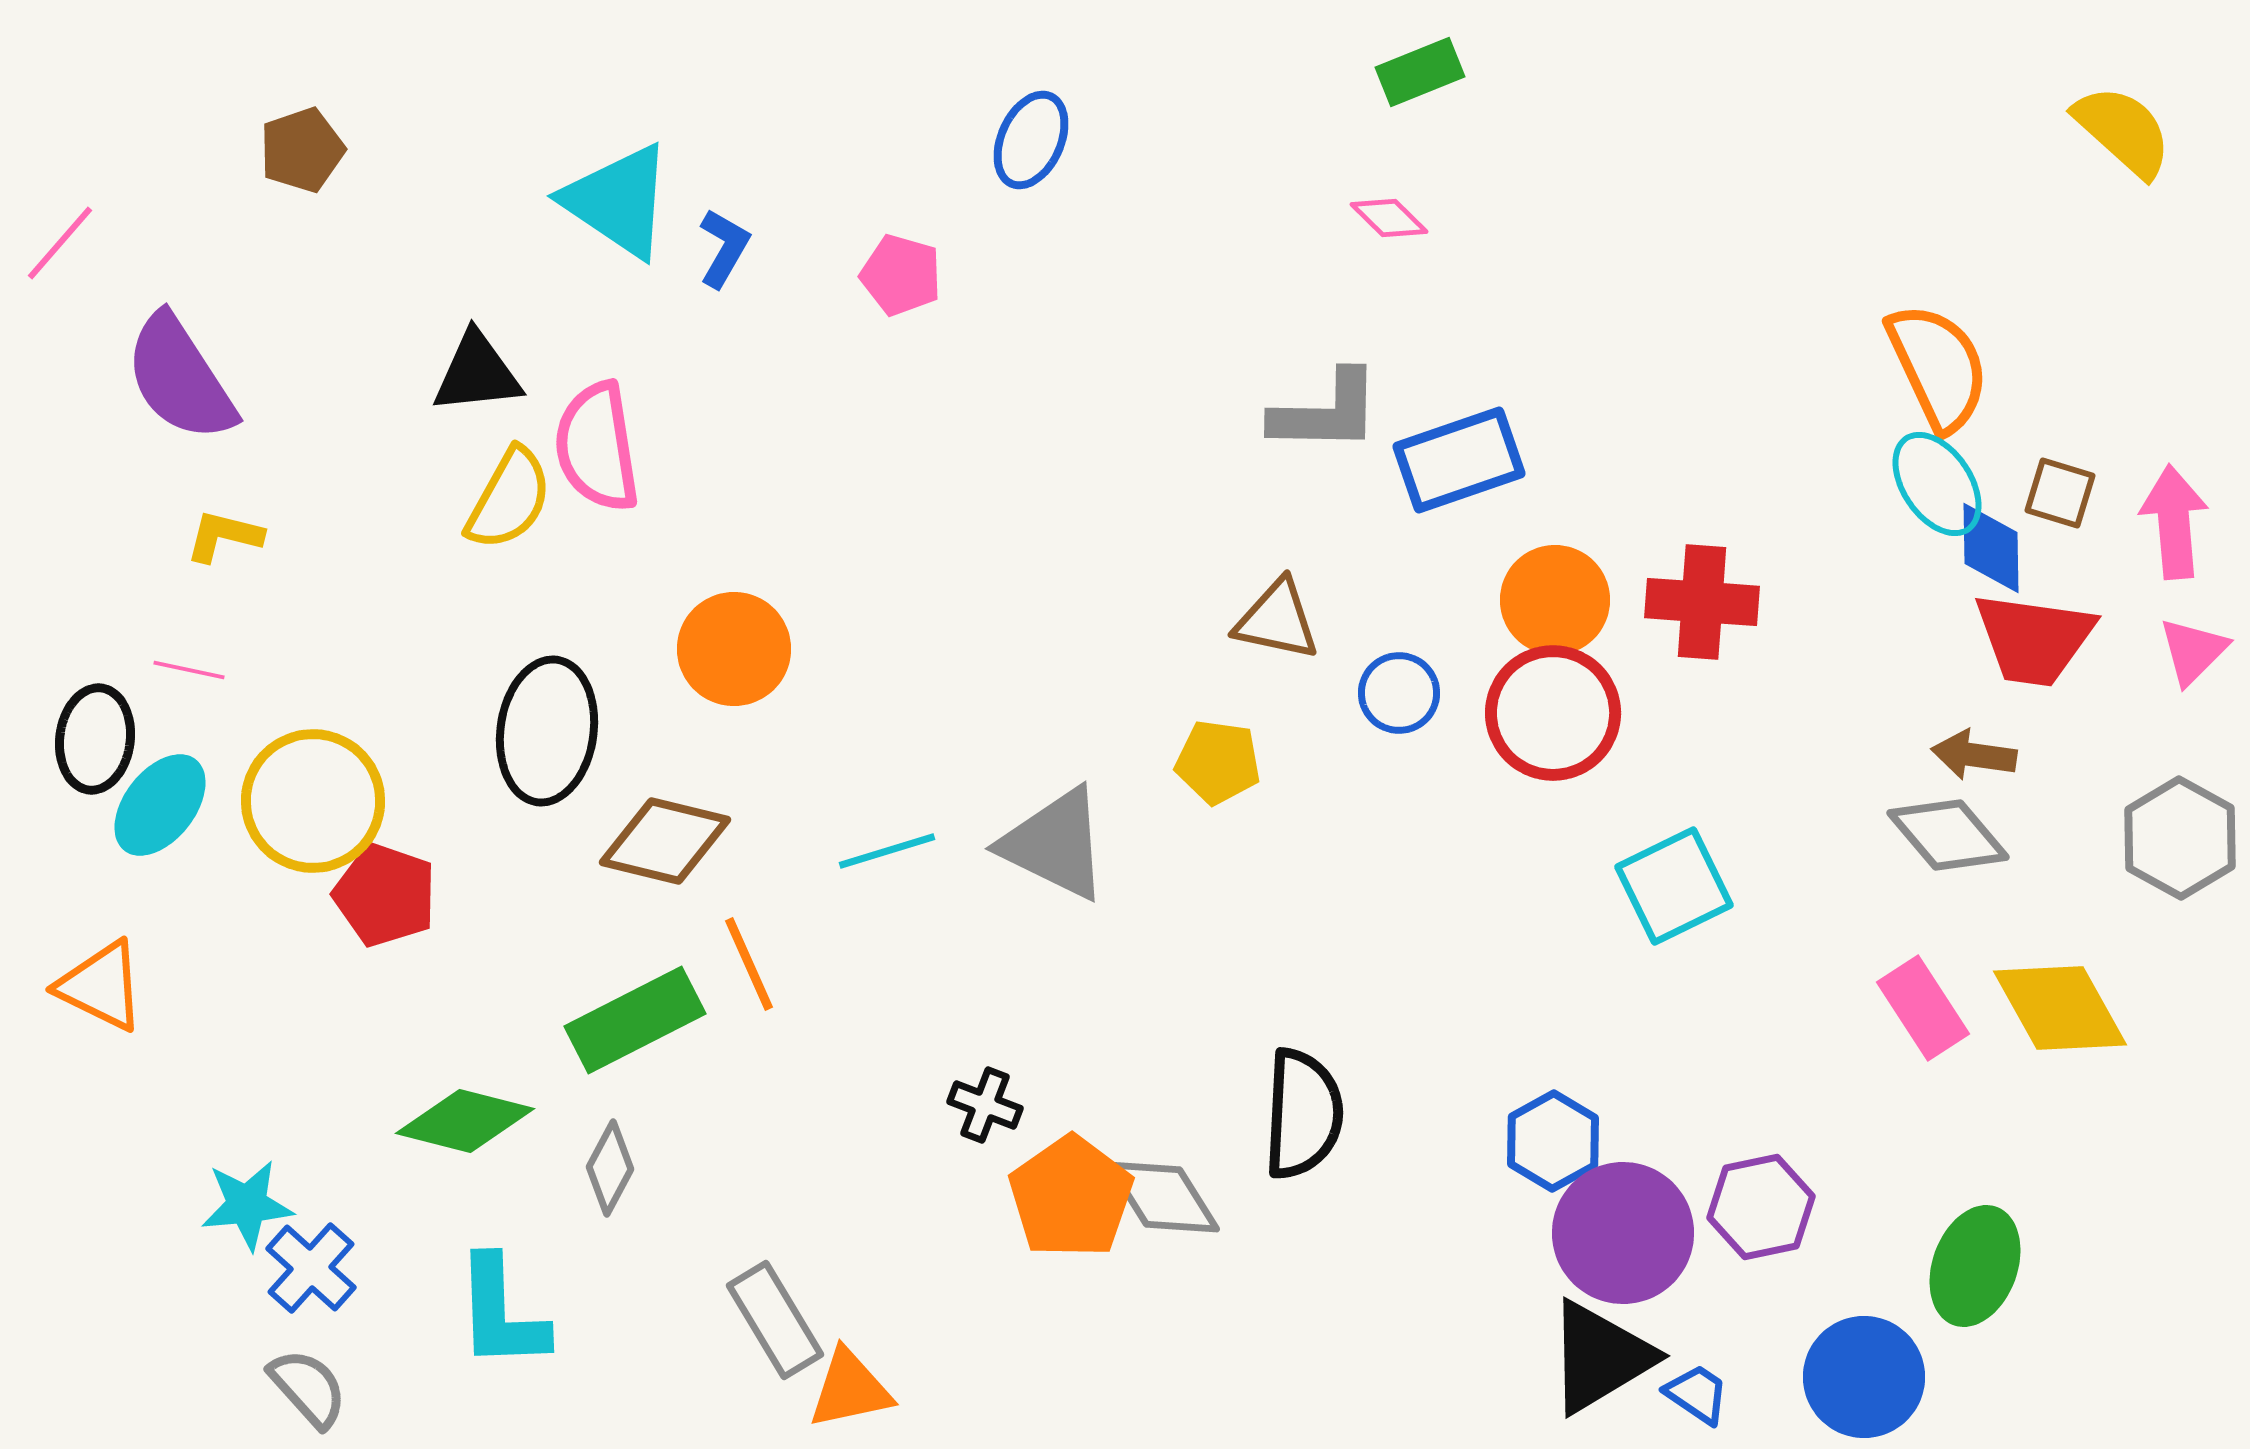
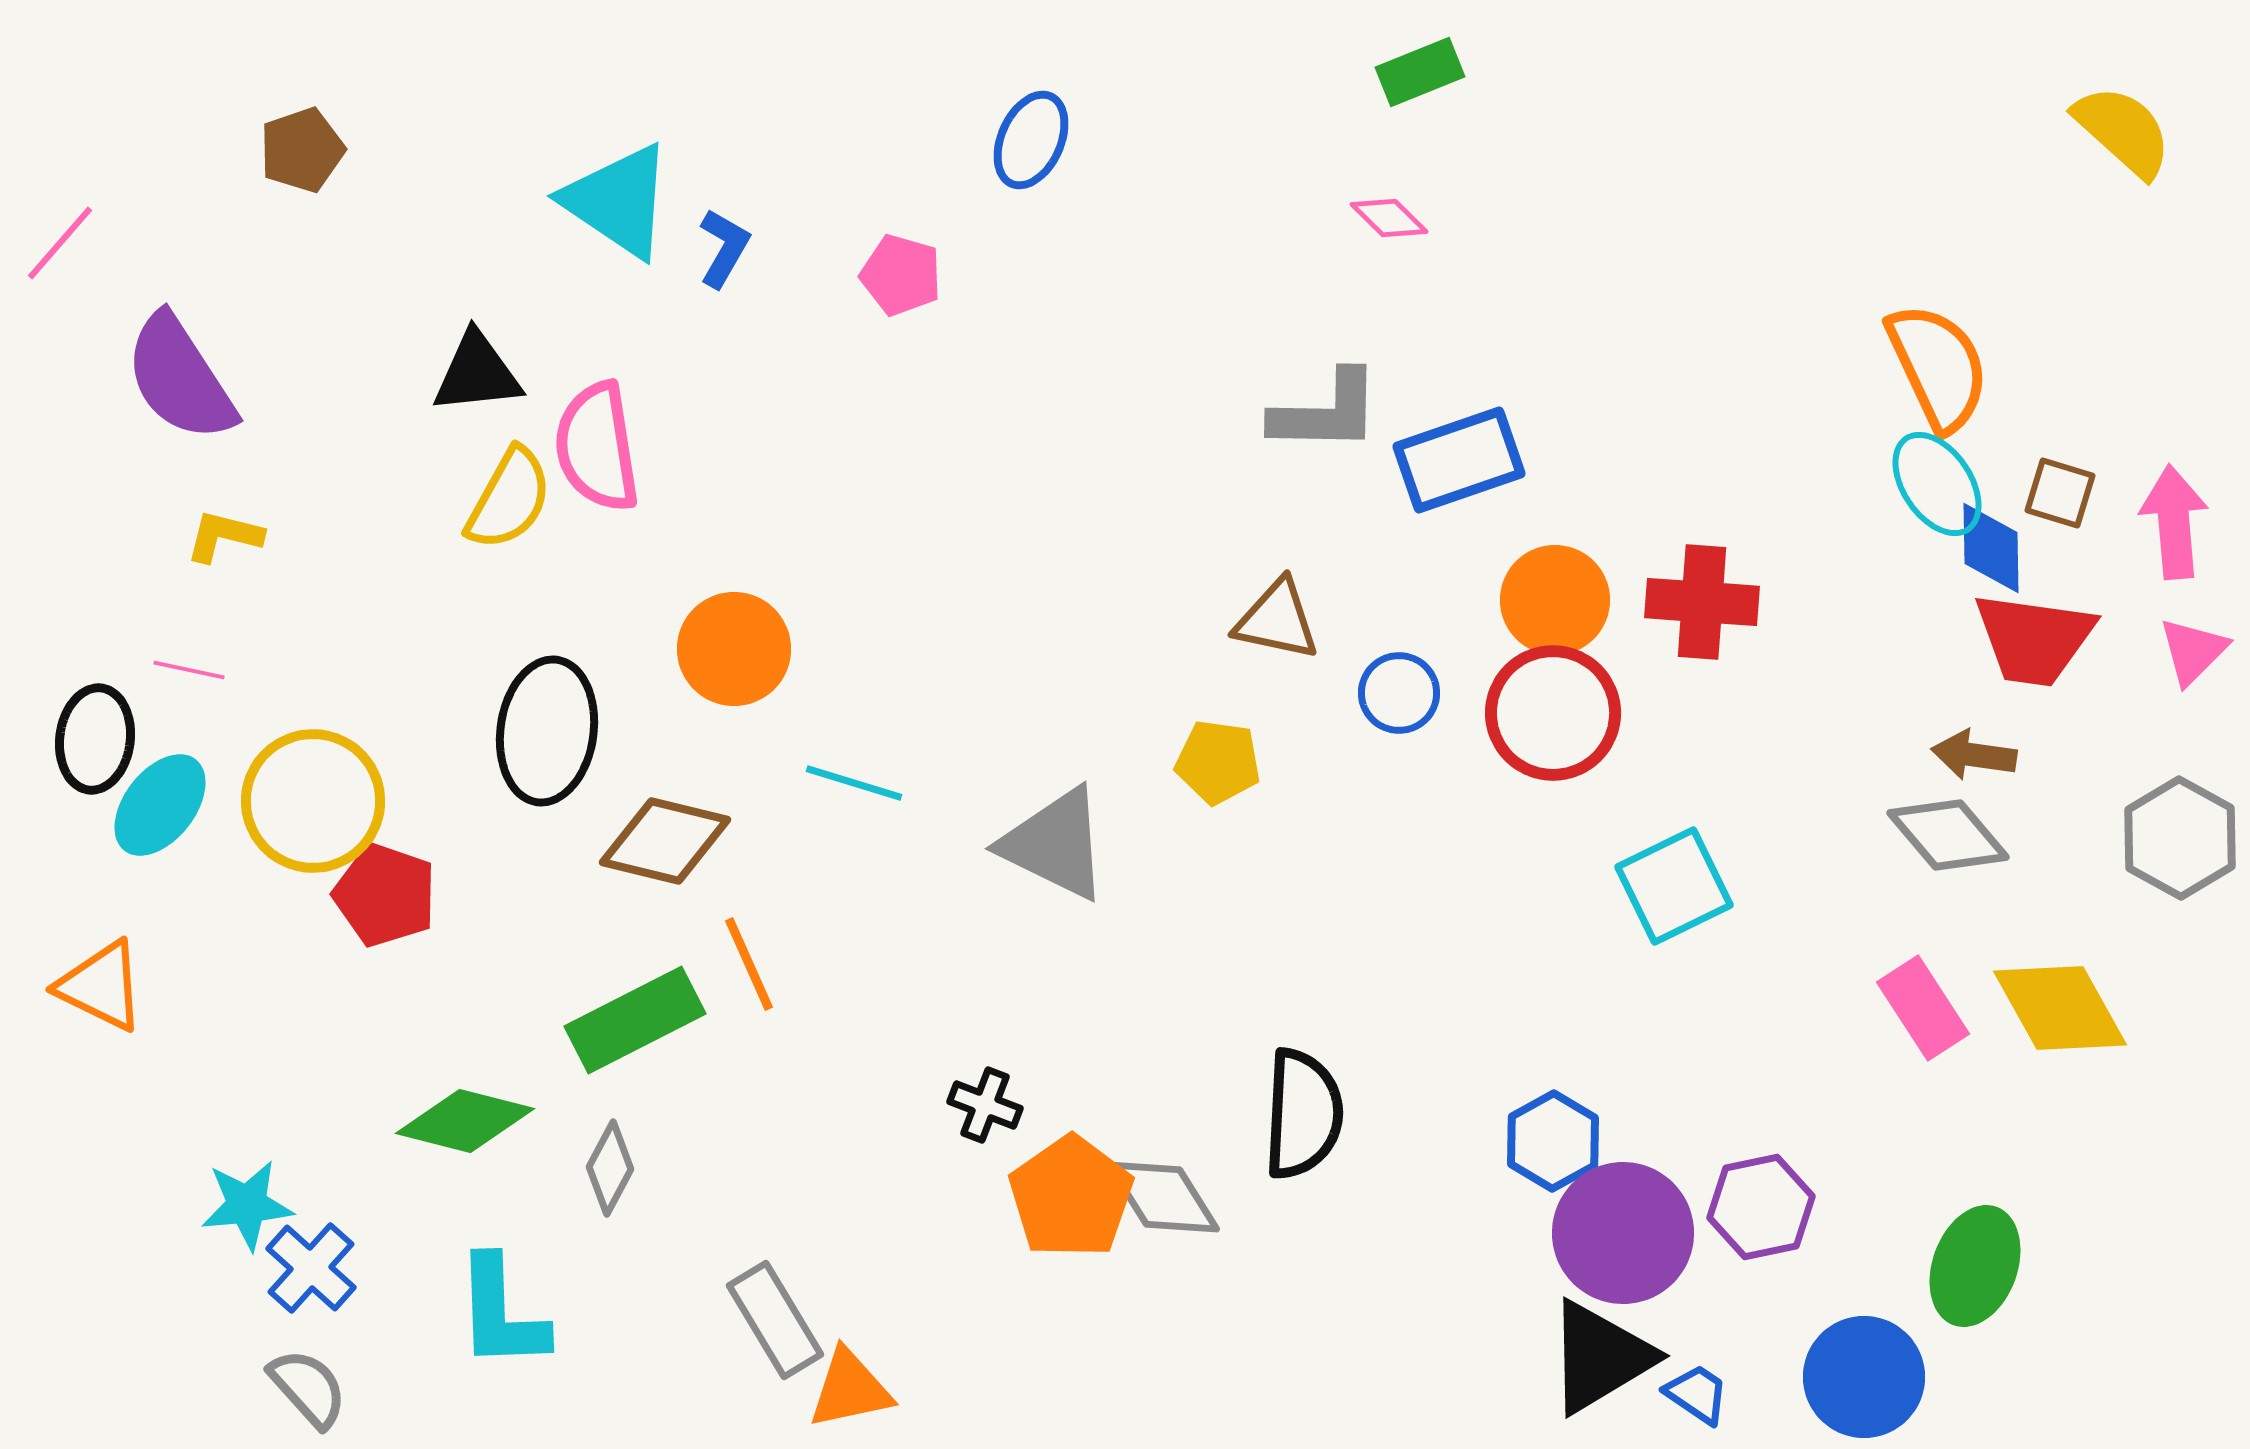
cyan line at (887, 851): moved 33 px left, 68 px up; rotated 34 degrees clockwise
